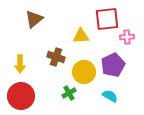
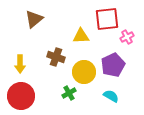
pink cross: rotated 24 degrees counterclockwise
cyan semicircle: moved 1 px right
